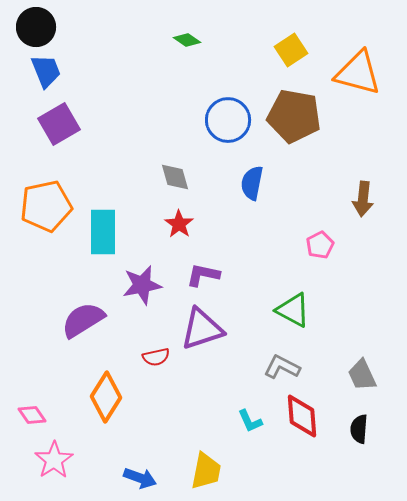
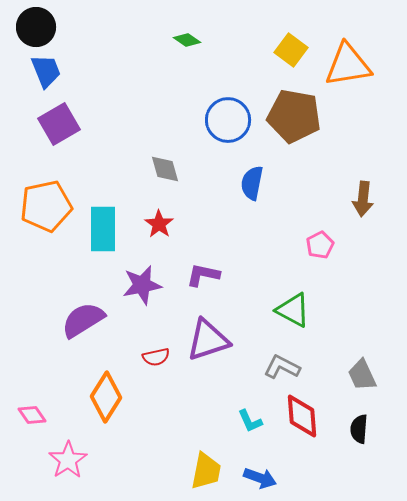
yellow square: rotated 20 degrees counterclockwise
orange triangle: moved 10 px left, 8 px up; rotated 24 degrees counterclockwise
gray diamond: moved 10 px left, 8 px up
red star: moved 20 px left
cyan rectangle: moved 3 px up
purple triangle: moved 6 px right, 11 px down
pink star: moved 14 px right
blue arrow: moved 120 px right
